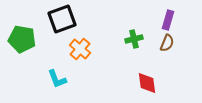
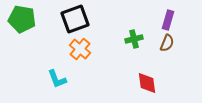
black square: moved 13 px right
green pentagon: moved 20 px up
